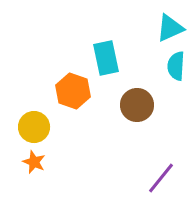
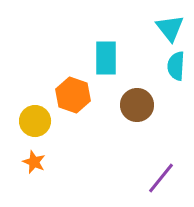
cyan triangle: rotated 44 degrees counterclockwise
cyan rectangle: rotated 12 degrees clockwise
orange hexagon: moved 4 px down
yellow circle: moved 1 px right, 6 px up
